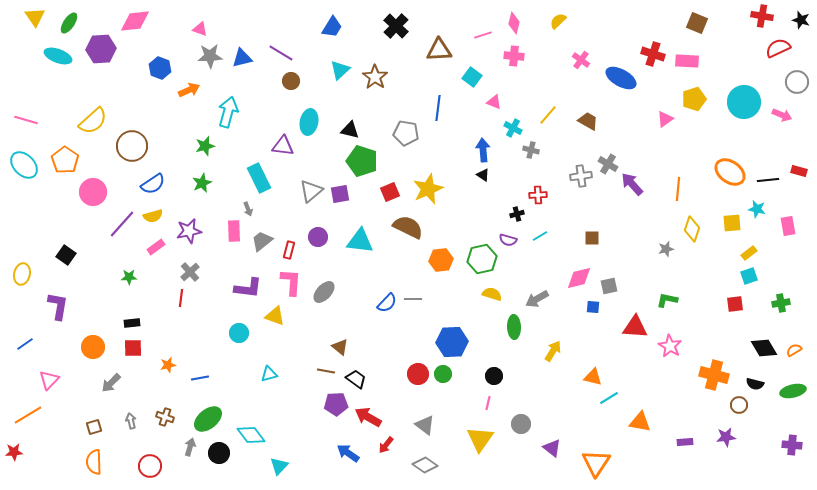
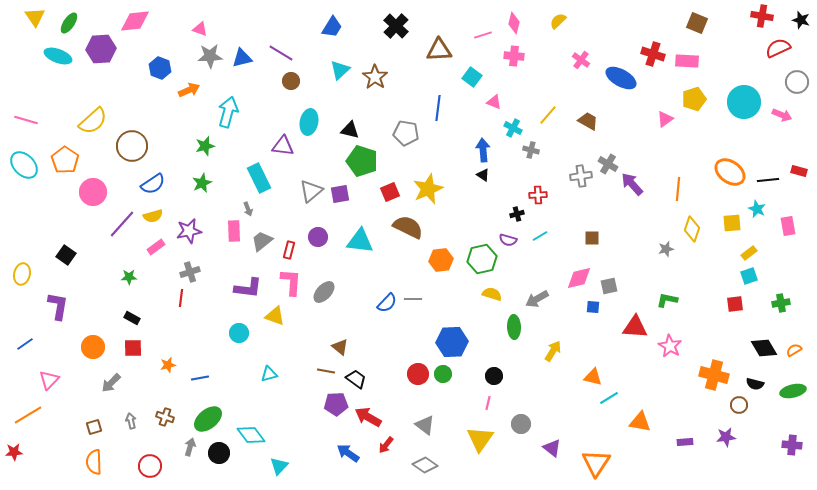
cyan star at (757, 209): rotated 12 degrees clockwise
gray cross at (190, 272): rotated 24 degrees clockwise
black rectangle at (132, 323): moved 5 px up; rotated 35 degrees clockwise
